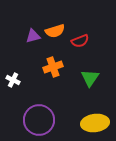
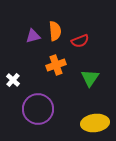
orange semicircle: rotated 78 degrees counterclockwise
orange cross: moved 3 px right, 2 px up
white cross: rotated 16 degrees clockwise
purple circle: moved 1 px left, 11 px up
